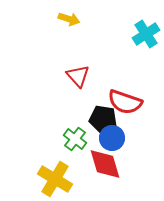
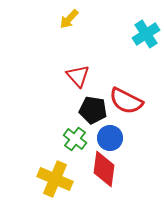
yellow arrow: rotated 115 degrees clockwise
red semicircle: moved 1 px right, 1 px up; rotated 8 degrees clockwise
black pentagon: moved 10 px left, 9 px up
blue circle: moved 2 px left
red diamond: moved 1 px left, 5 px down; rotated 24 degrees clockwise
yellow cross: rotated 8 degrees counterclockwise
